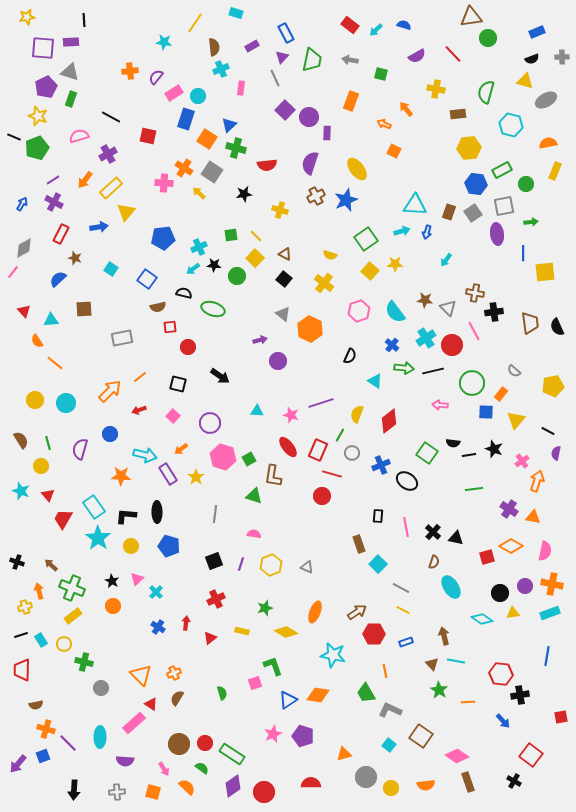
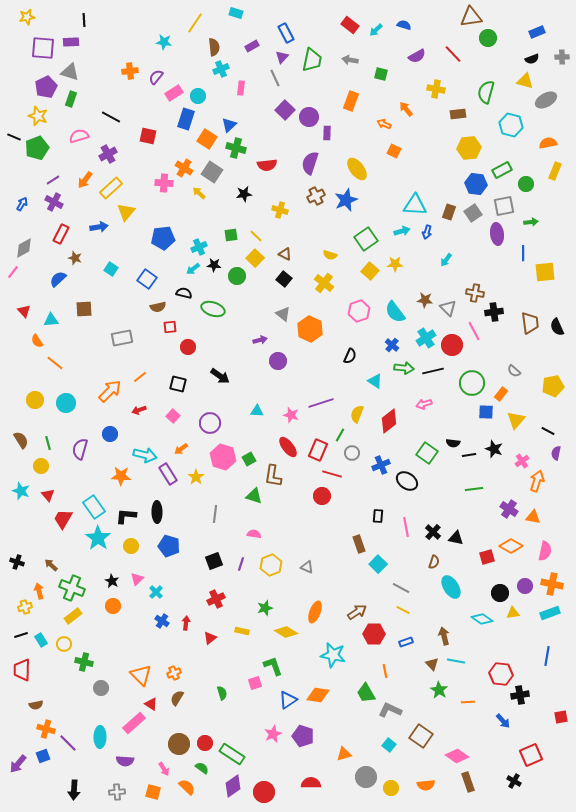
pink arrow at (440, 405): moved 16 px left, 1 px up; rotated 21 degrees counterclockwise
blue cross at (158, 627): moved 4 px right, 6 px up
red square at (531, 755): rotated 30 degrees clockwise
